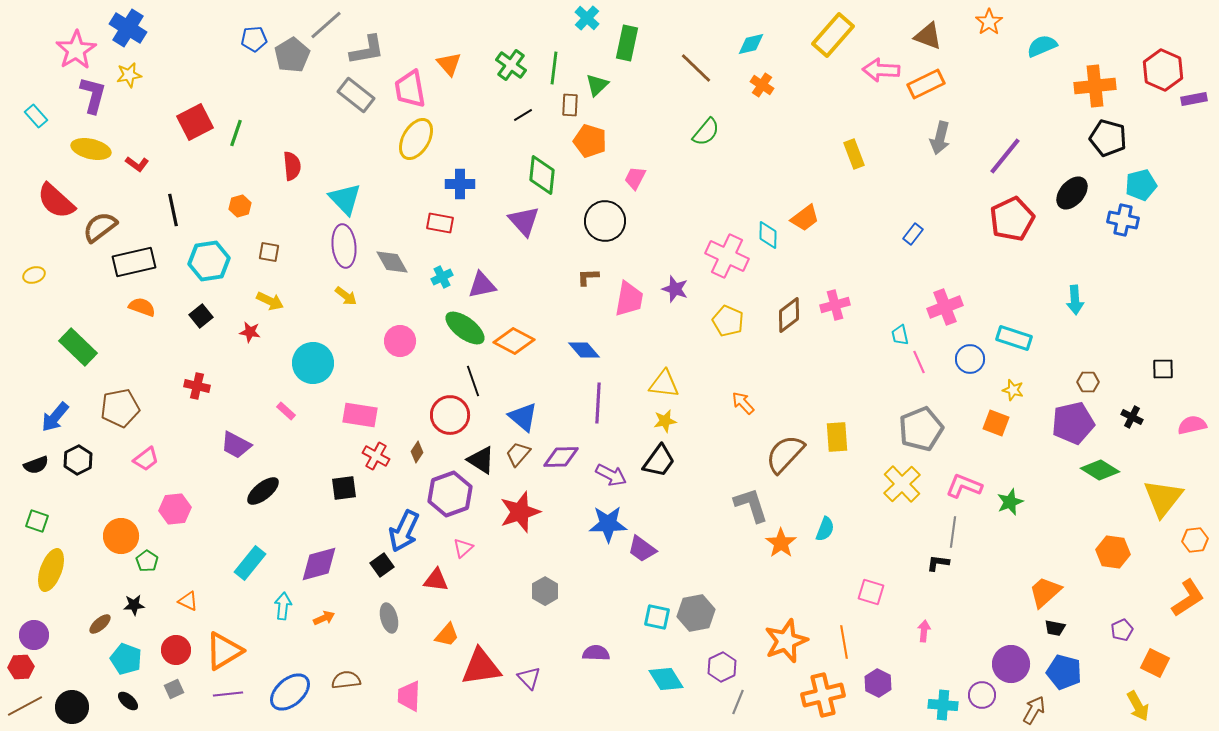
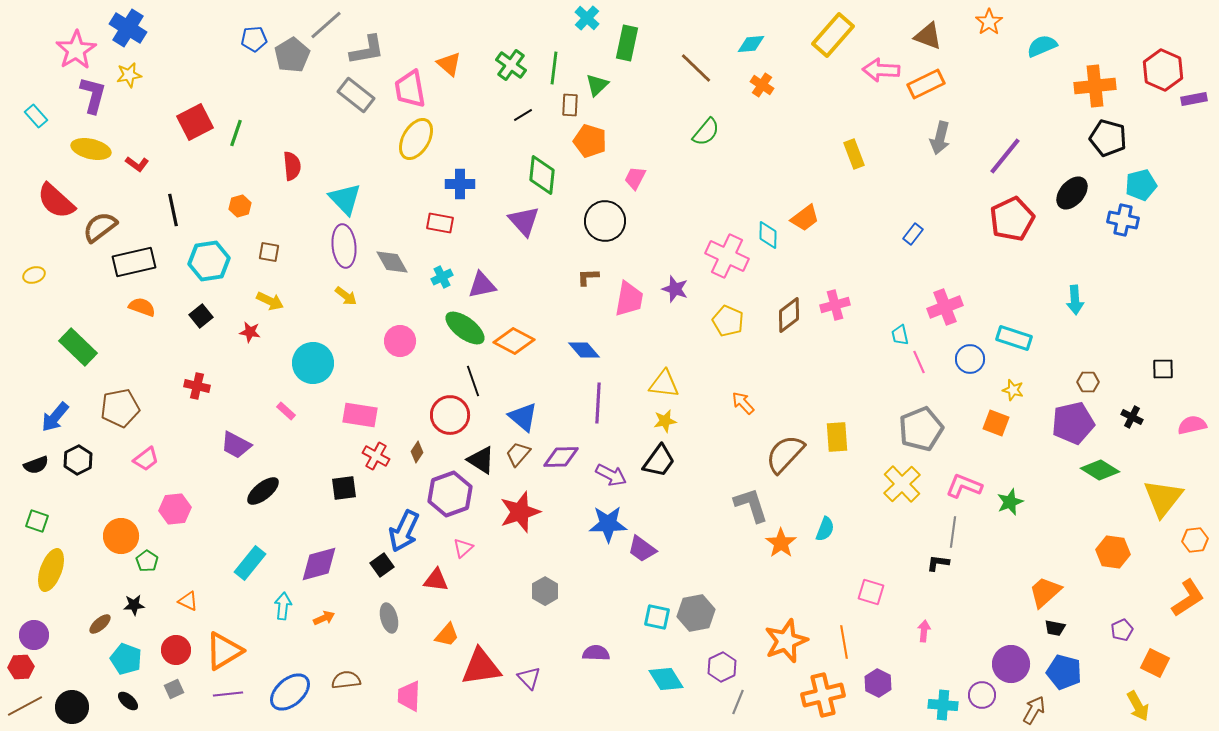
cyan diamond at (751, 44): rotated 8 degrees clockwise
orange triangle at (449, 64): rotated 8 degrees counterclockwise
